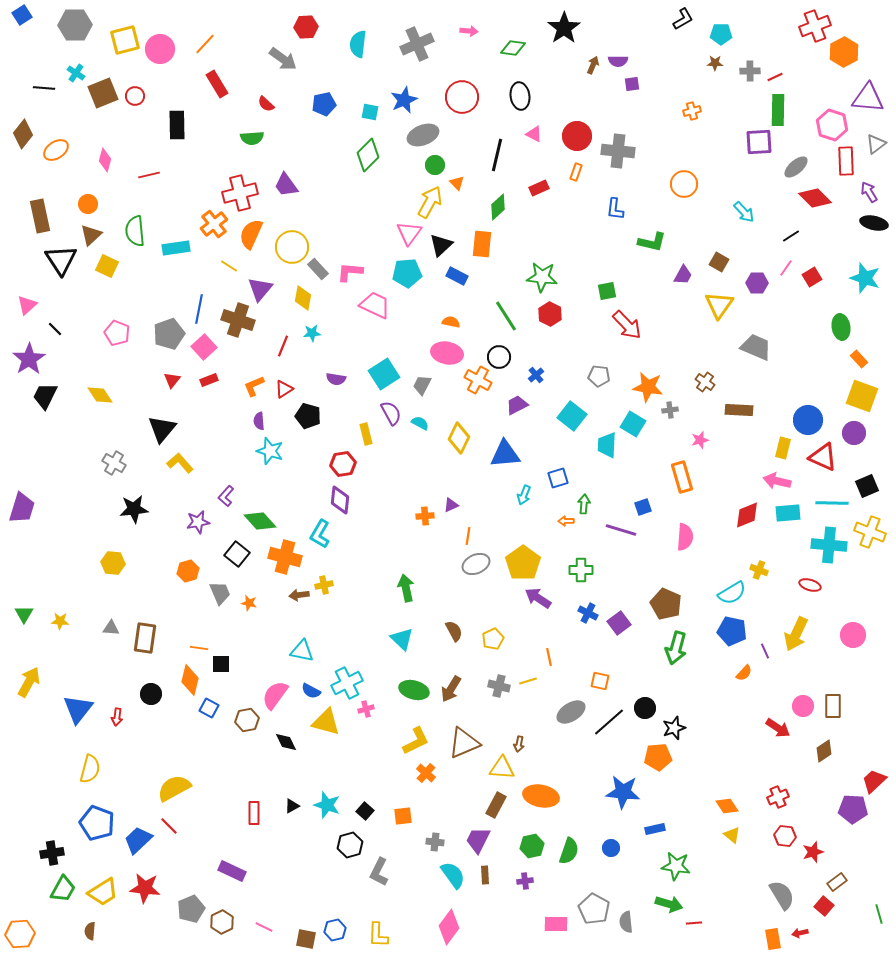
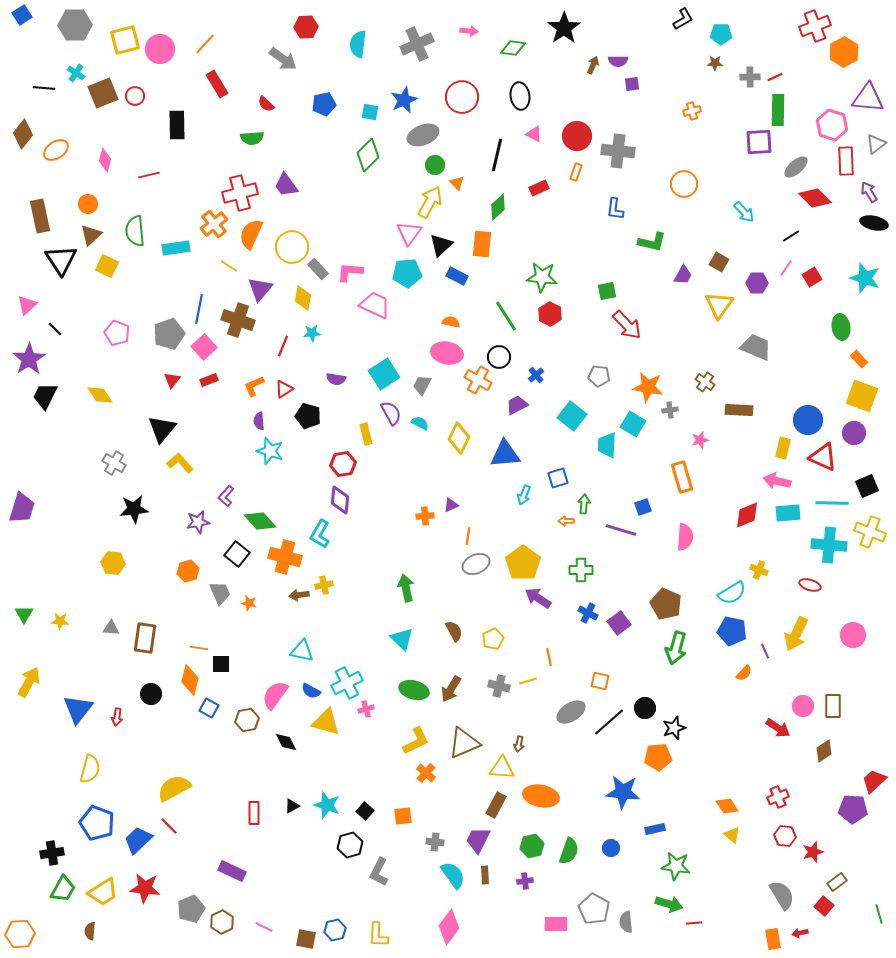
gray cross at (750, 71): moved 6 px down
